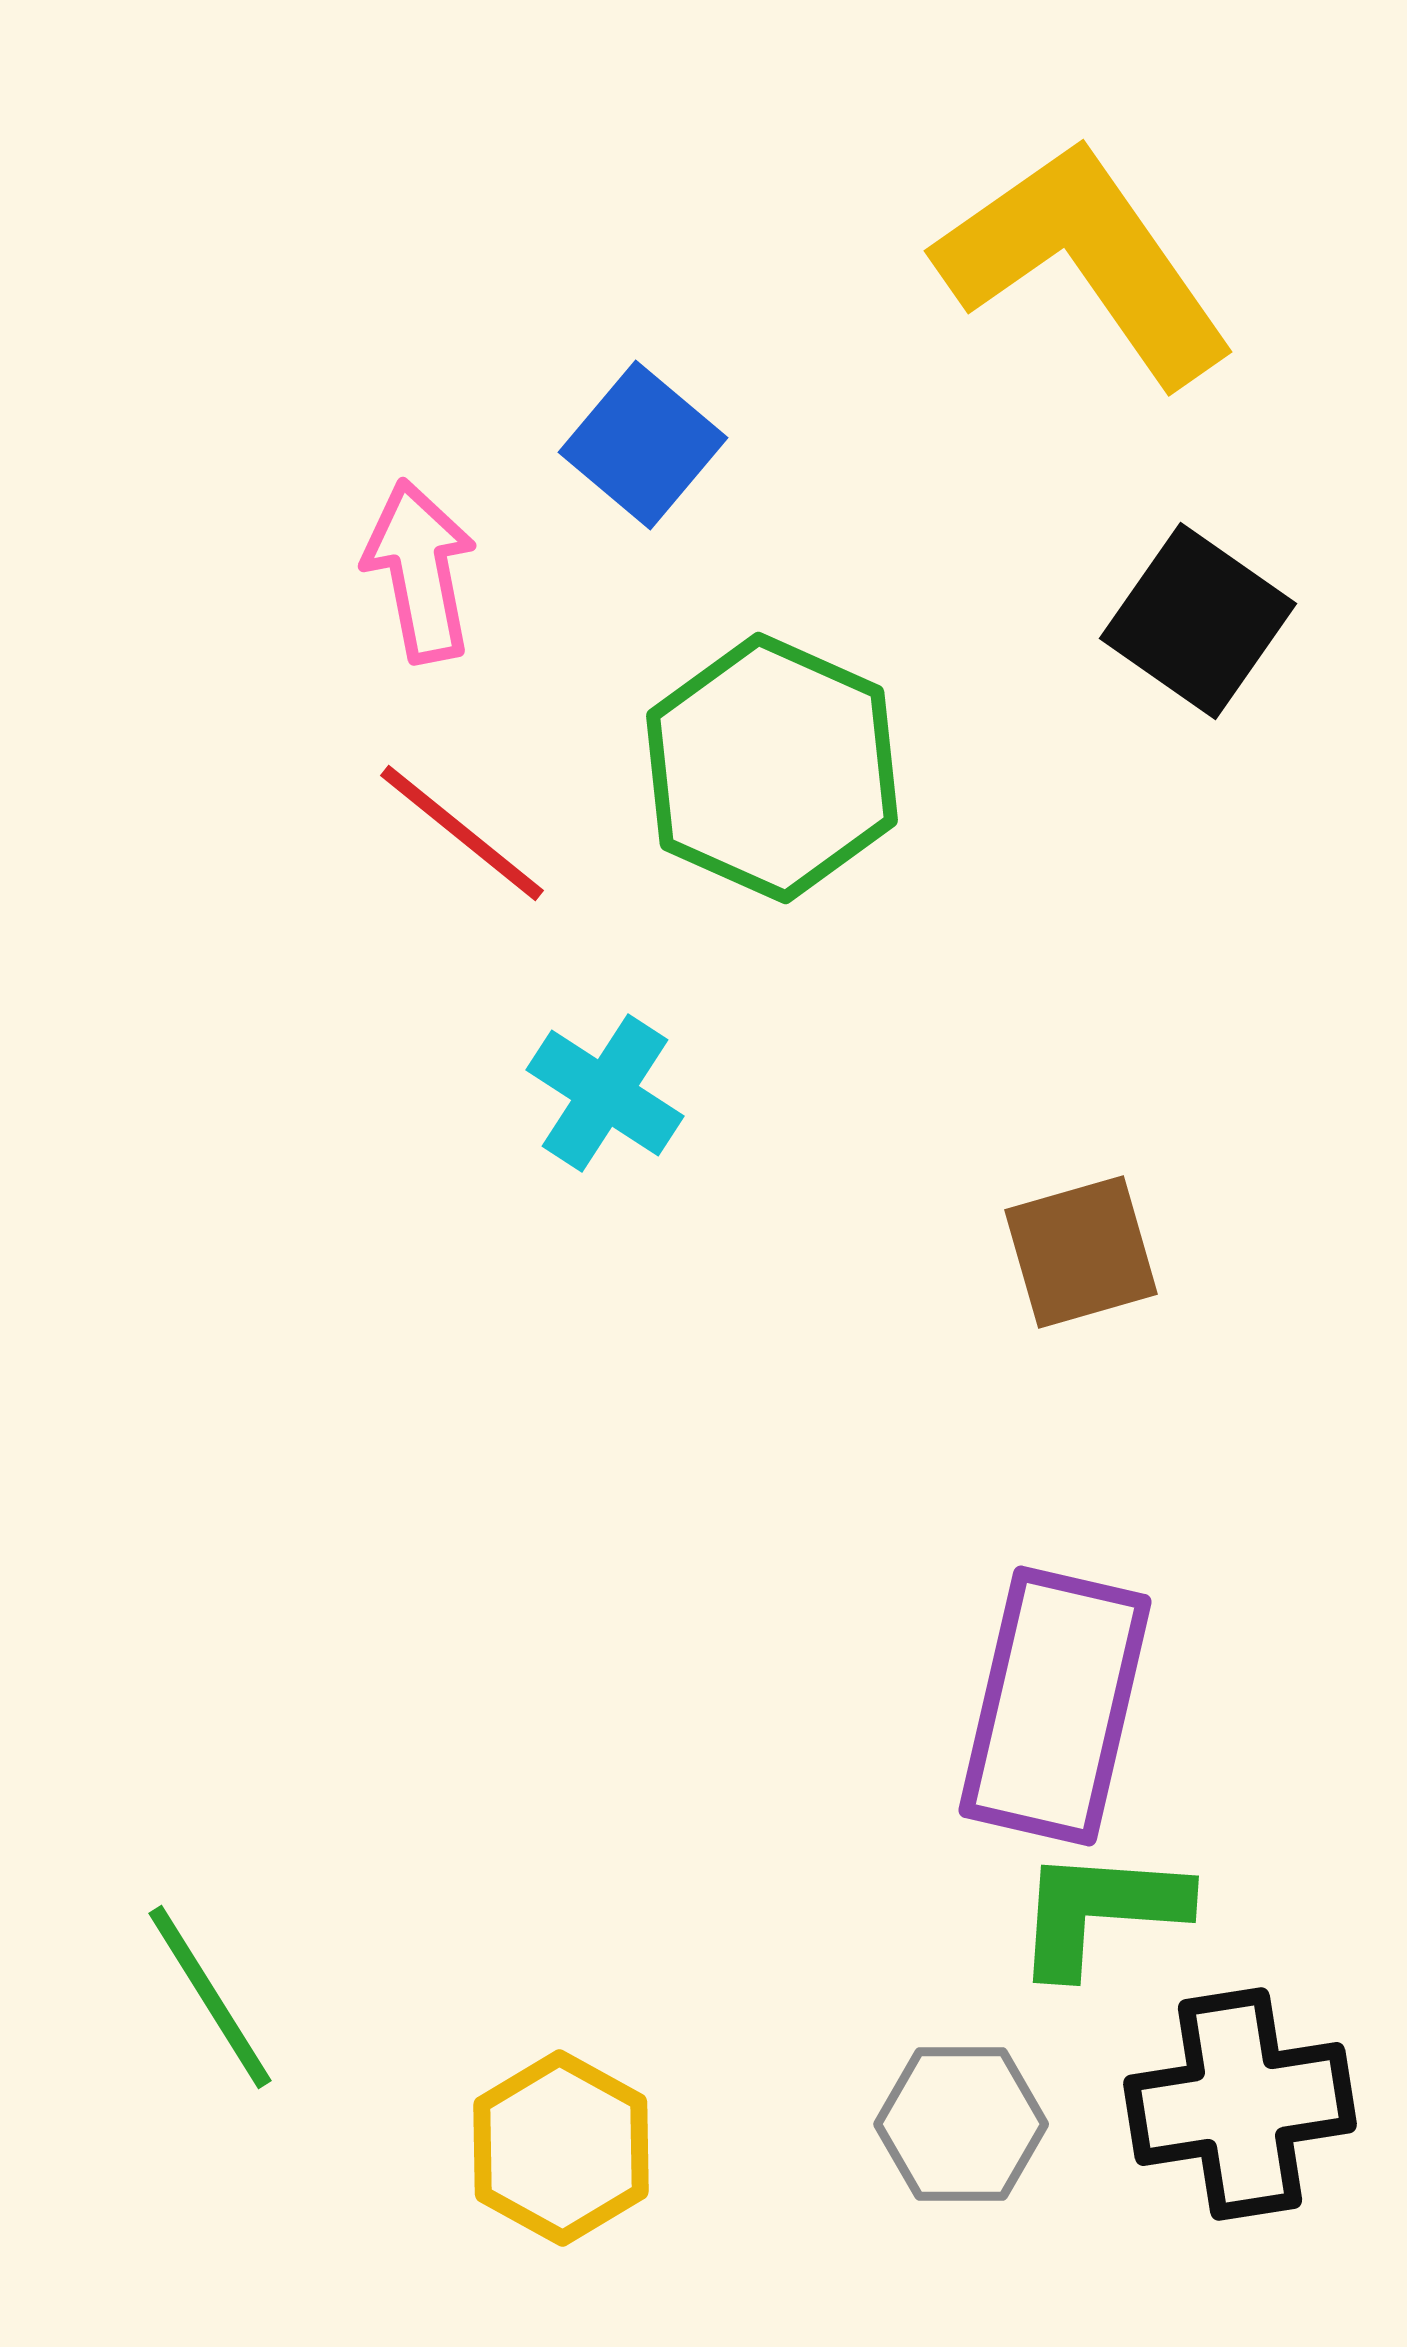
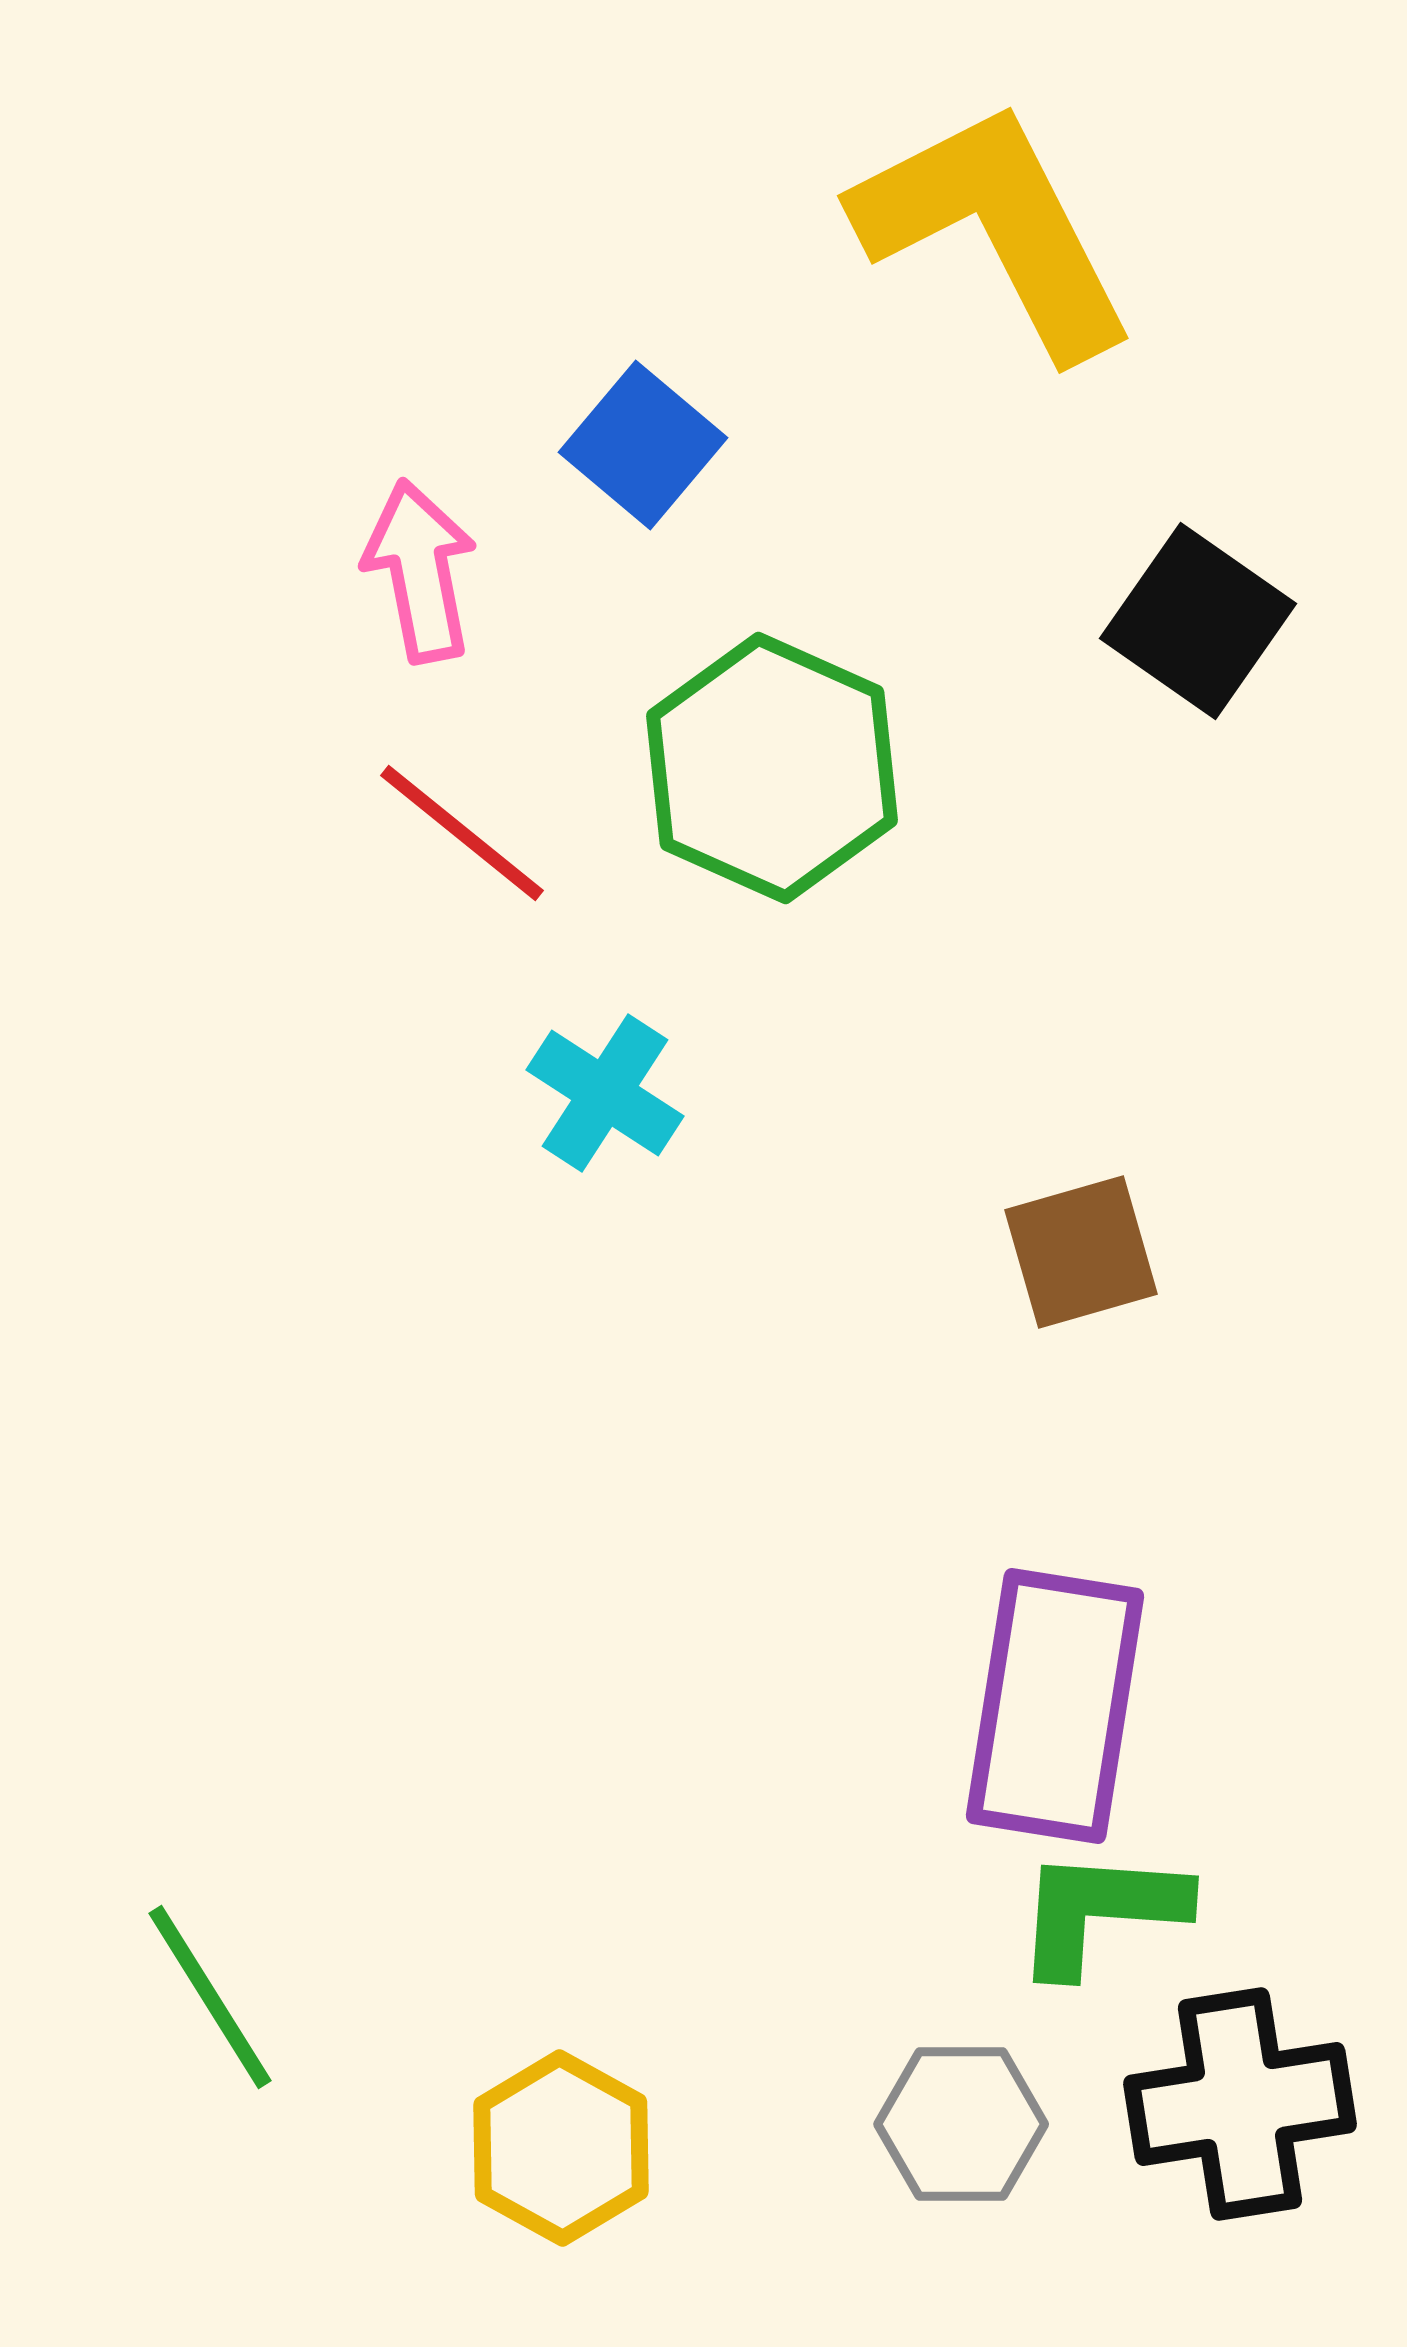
yellow L-shape: moved 90 px left, 33 px up; rotated 8 degrees clockwise
purple rectangle: rotated 4 degrees counterclockwise
